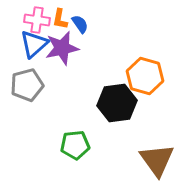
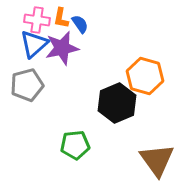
orange L-shape: moved 1 px right, 1 px up
black hexagon: rotated 15 degrees counterclockwise
